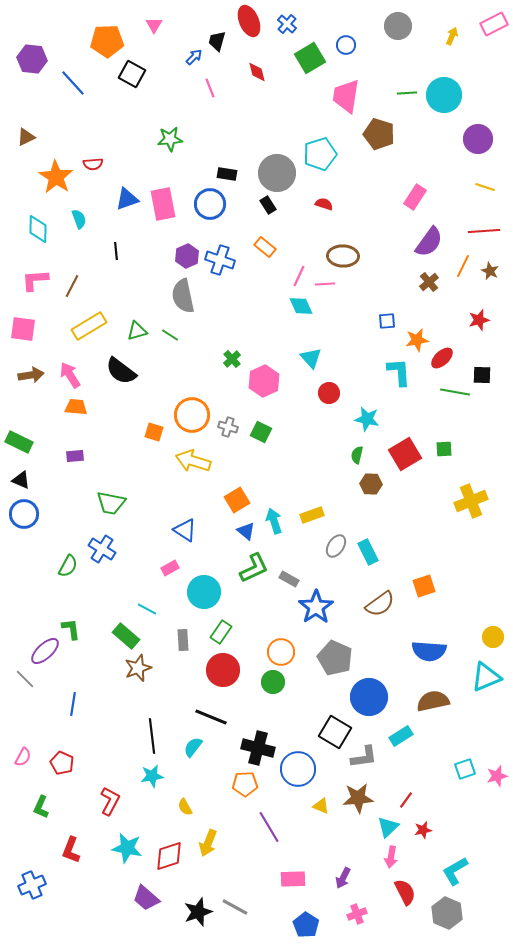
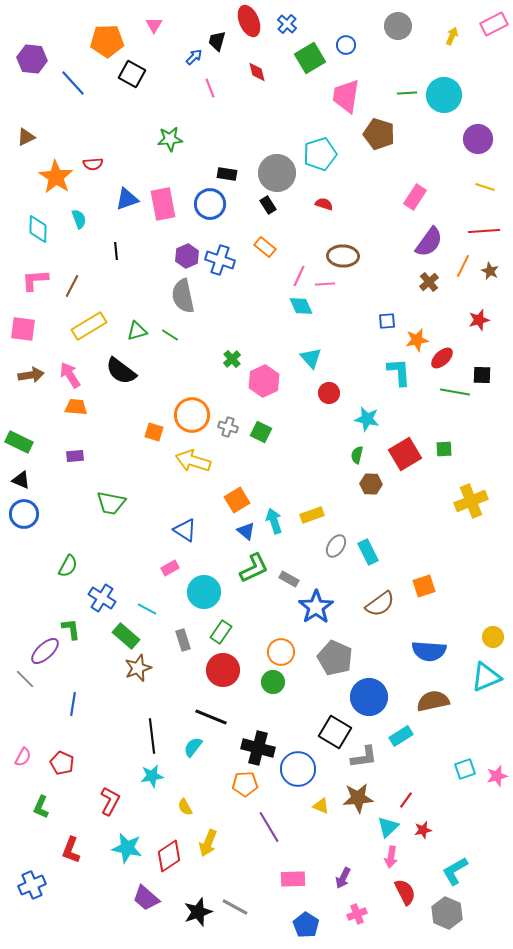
blue cross at (102, 549): moved 49 px down
gray rectangle at (183, 640): rotated 15 degrees counterclockwise
red diamond at (169, 856): rotated 16 degrees counterclockwise
